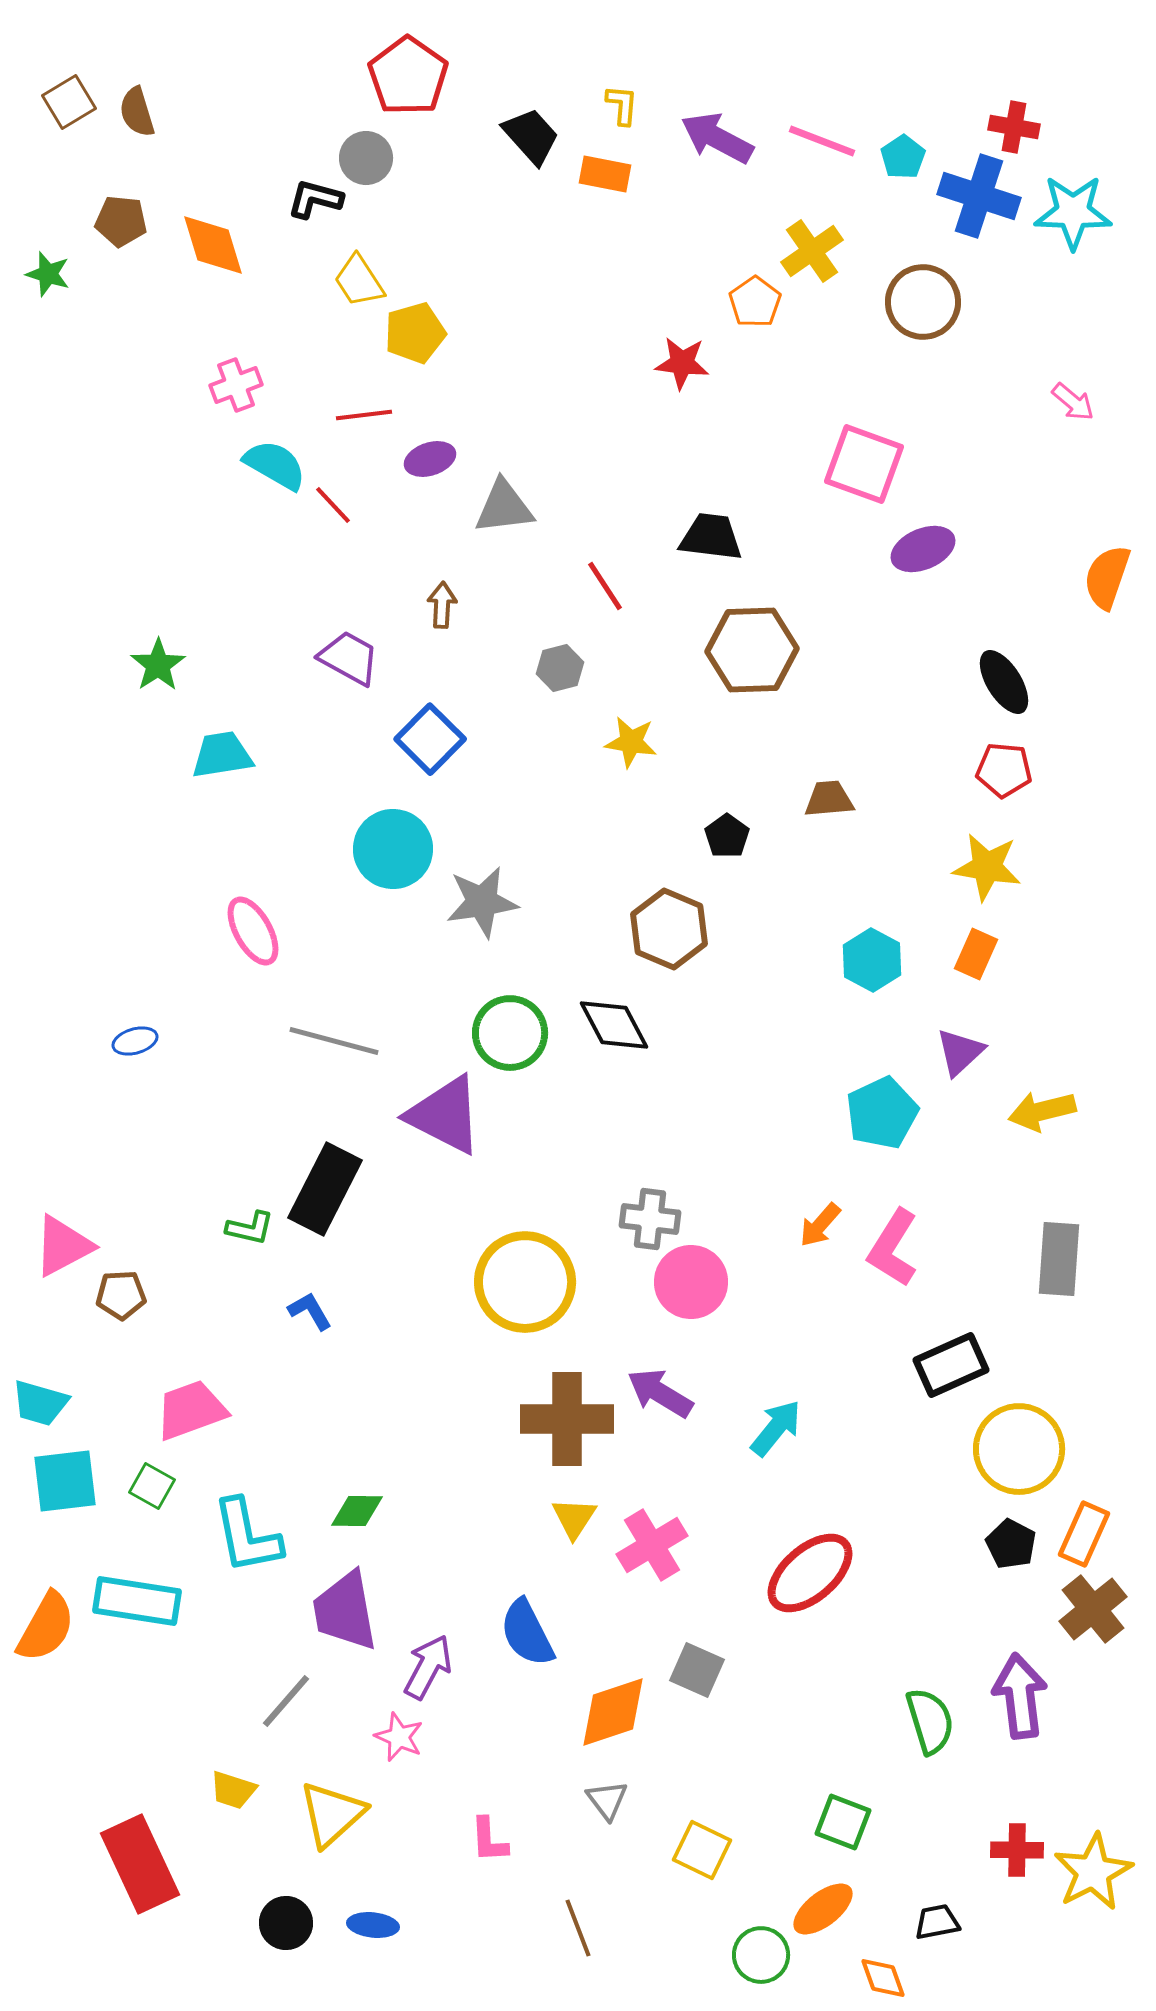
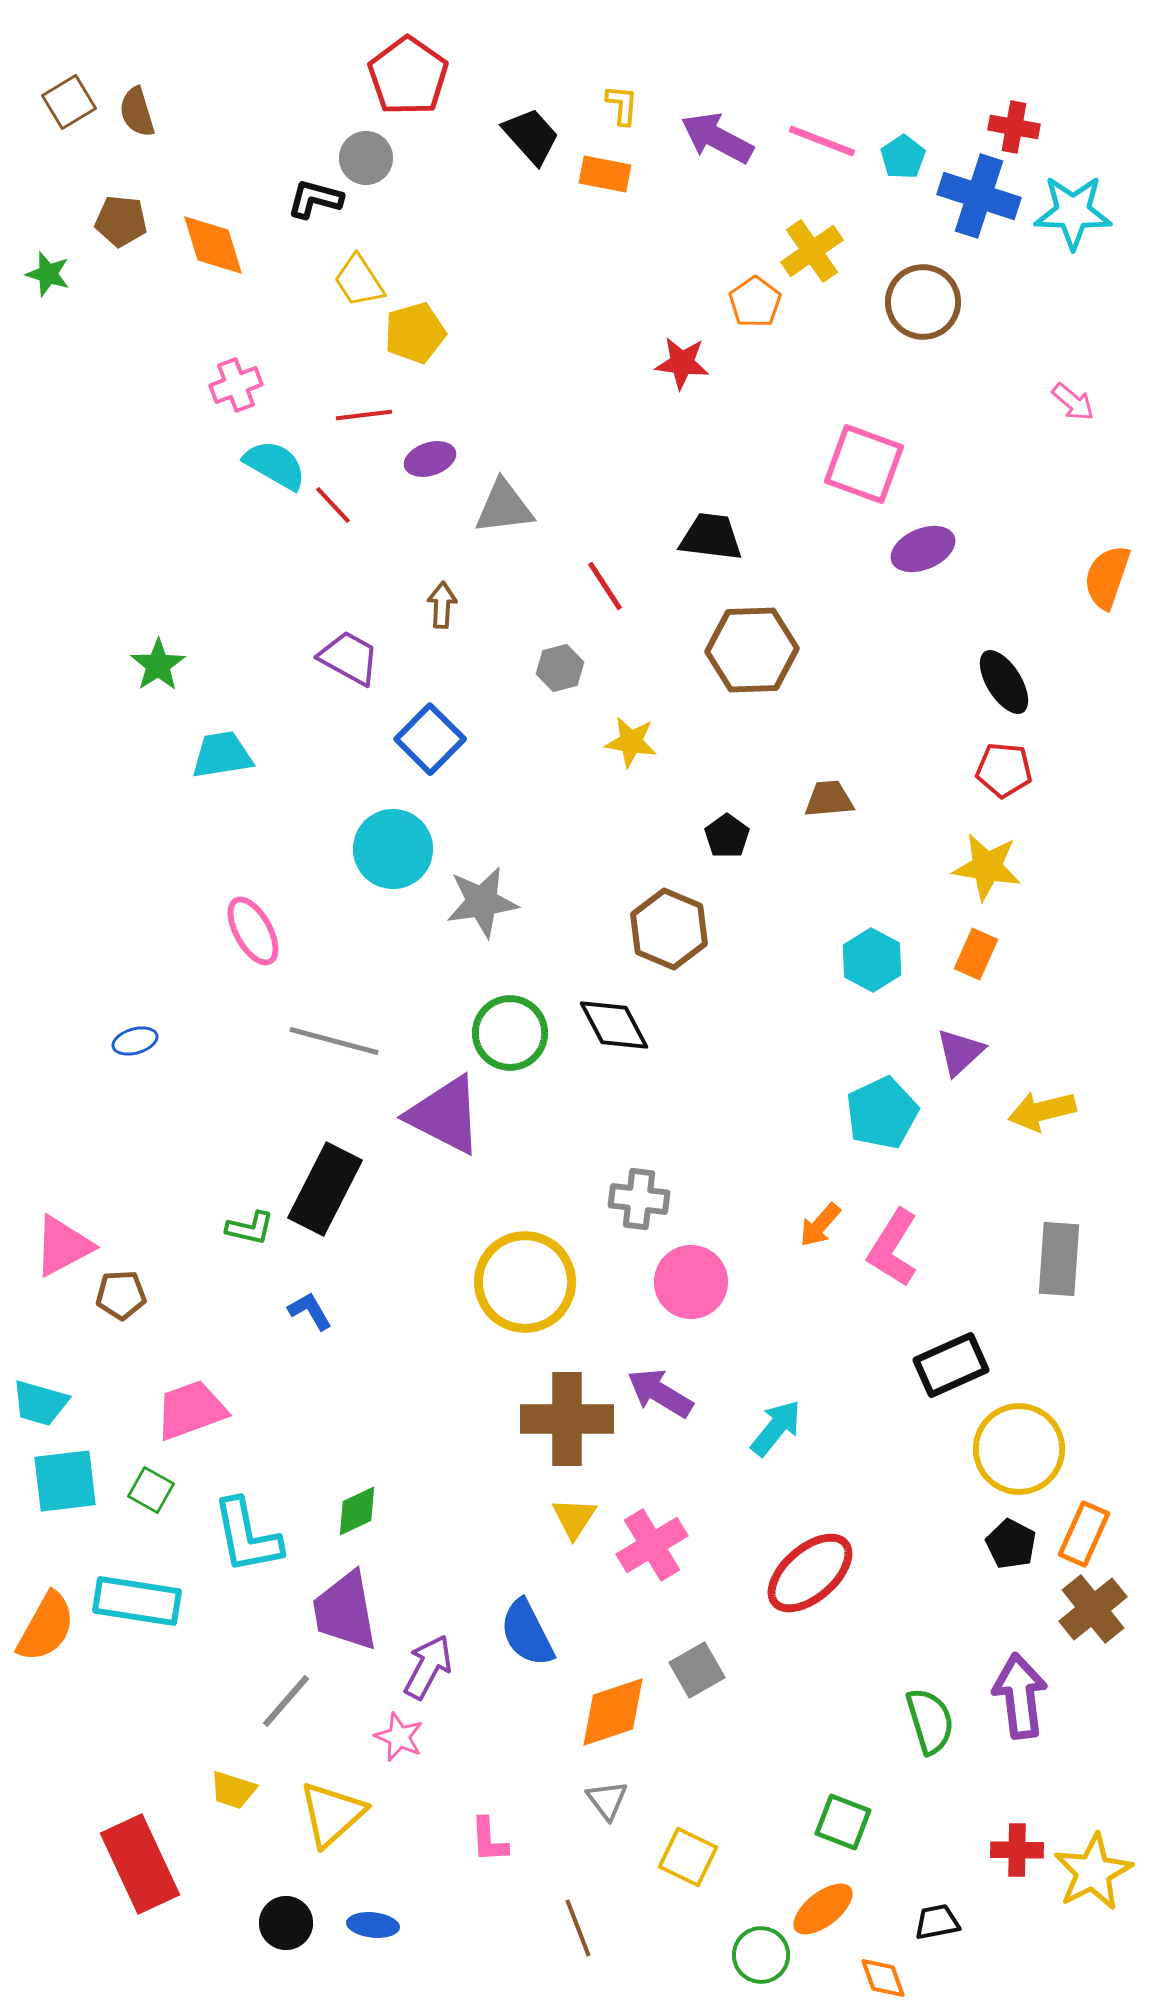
gray cross at (650, 1219): moved 11 px left, 20 px up
green square at (152, 1486): moved 1 px left, 4 px down
green diamond at (357, 1511): rotated 26 degrees counterclockwise
gray square at (697, 1670): rotated 36 degrees clockwise
yellow square at (702, 1850): moved 14 px left, 7 px down
